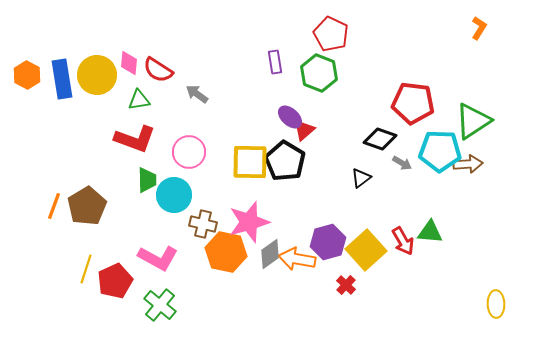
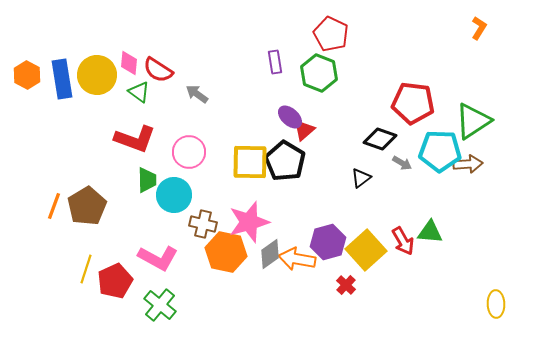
green triangle at (139, 100): moved 8 px up; rotated 45 degrees clockwise
